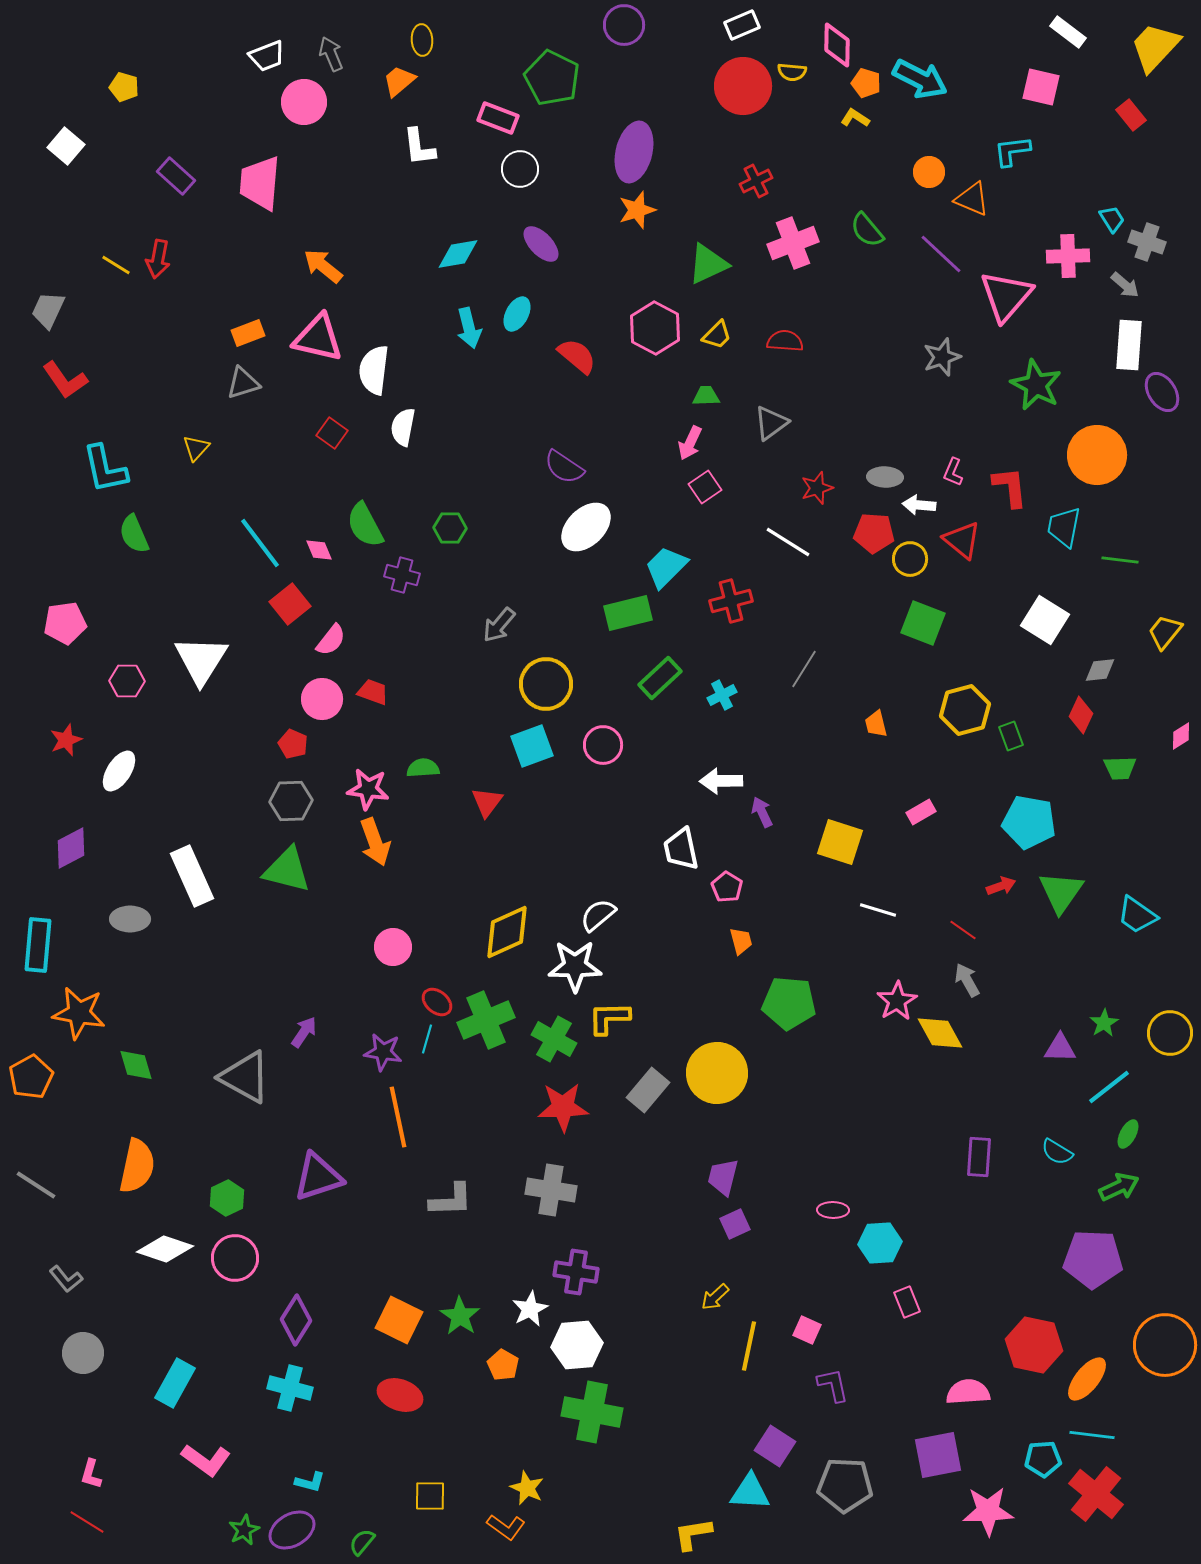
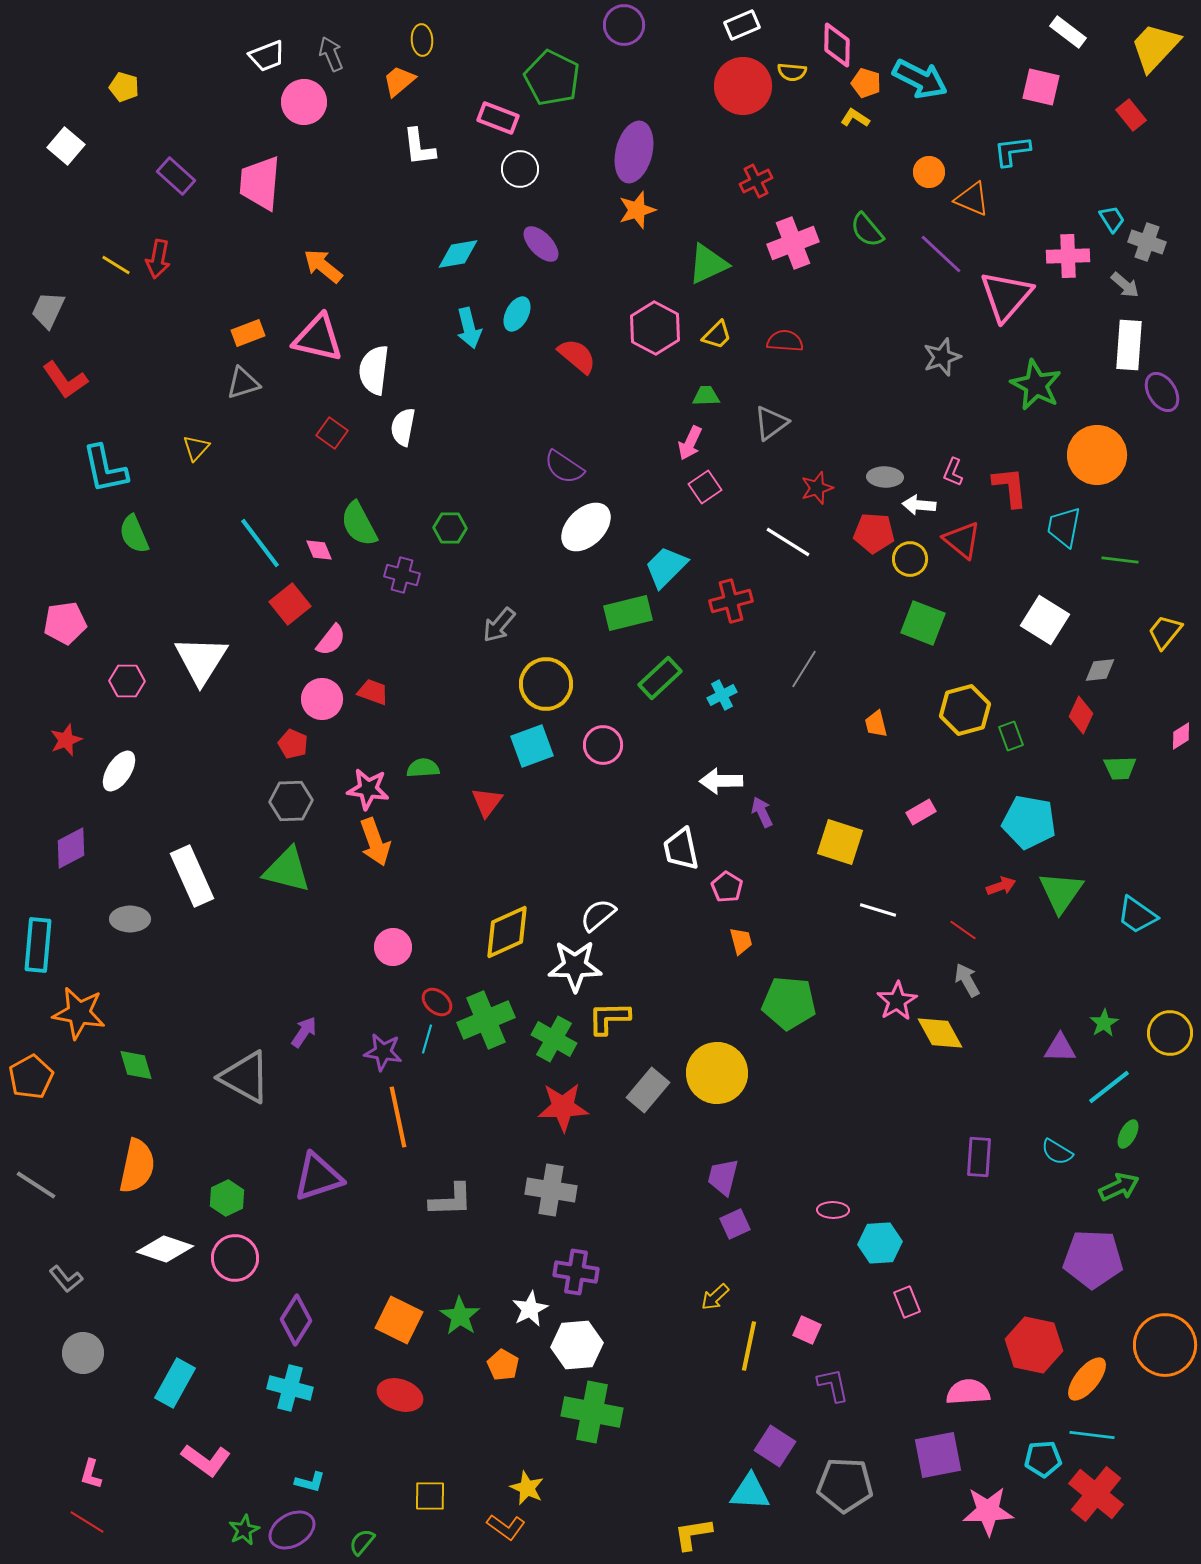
green semicircle at (365, 525): moved 6 px left, 1 px up
